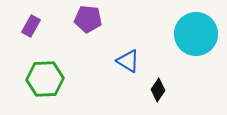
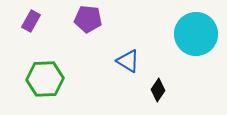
purple rectangle: moved 5 px up
